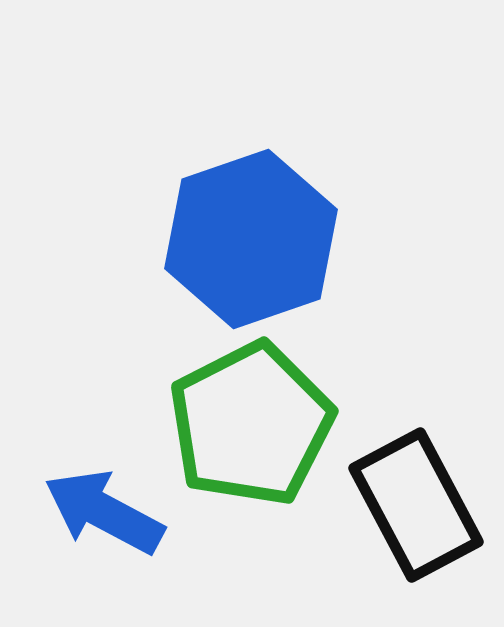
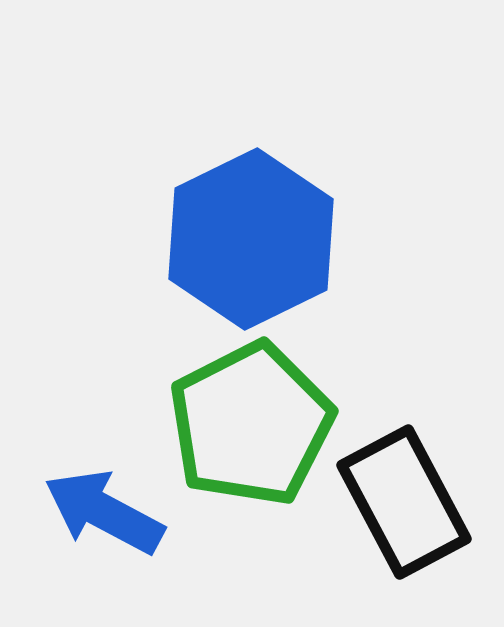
blue hexagon: rotated 7 degrees counterclockwise
black rectangle: moved 12 px left, 3 px up
